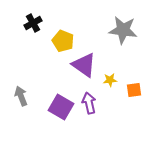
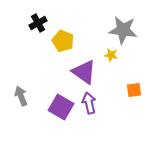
black cross: moved 5 px right
purple triangle: moved 7 px down
yellow star: moved 1 px right, 25 px up; rotated 16 degrees clockwise
